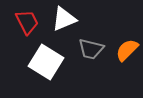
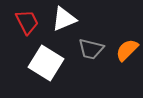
white square: moved 1 px down
